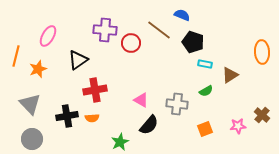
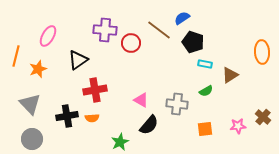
blue semicircle: moved 3 px down; rotated 56 degrees counterclockwise
brown cross: moved 1 px right, 2 px down
orange square: rotated 14 degrees clockwise
